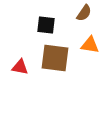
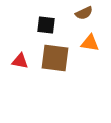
brown semicircle: rotated 30 degrees clockwise
orange triangle: moved 2 px up
red triangle: moved 6 px up
